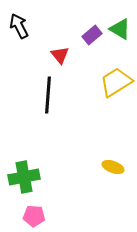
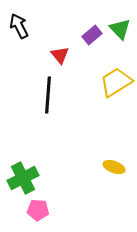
green triangle: rotated 15 degrees clockwise
yellow ellipse: moved 1 px right
green cross: moved 1 px left, 1 px down; rotated 16 degrees counterclockwise
pink pentagon: moved 4 px right, 6 px up
